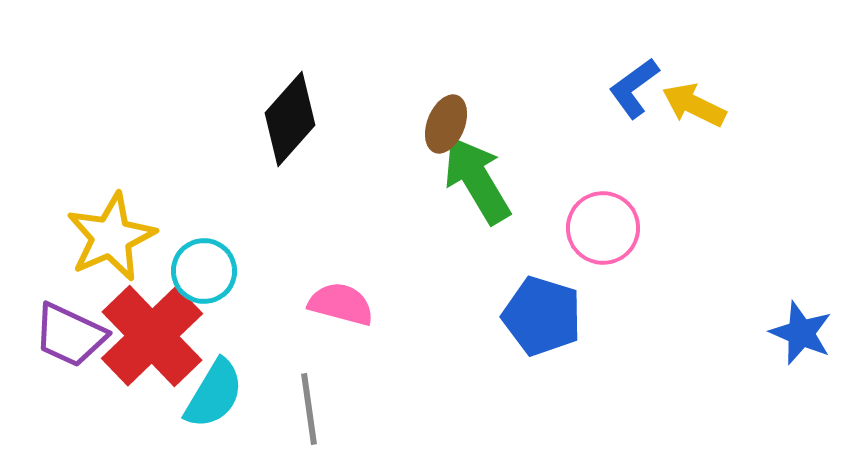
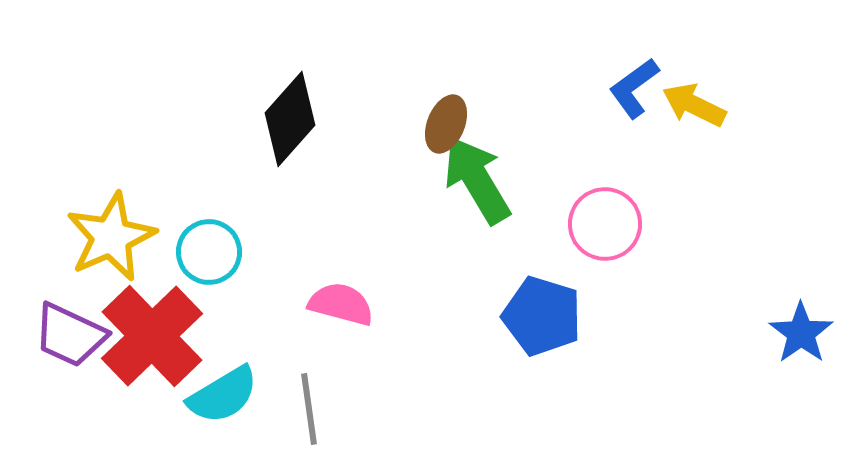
pink circle: moved 2 px right, 4 px up
cyan circle: moved 5 px right, 19 px up
blue star: rotated 14 degrees clockwise
cyan semicircle: moved 9 px right, 1 px down; rotated 28 degrees clockwise
